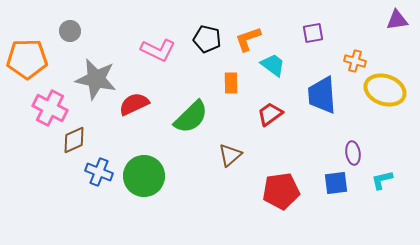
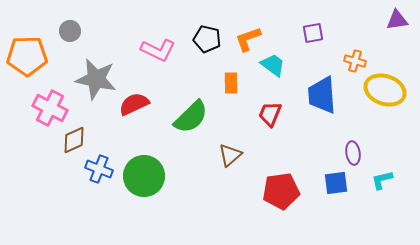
orange pentagon: moved 3 px up
red trapezoid: rotated 32 degrees counterclockwise
blue cross: moved 3 px up
